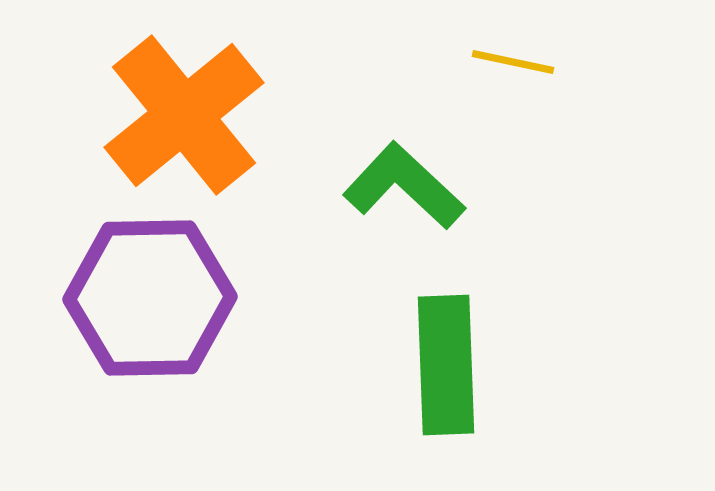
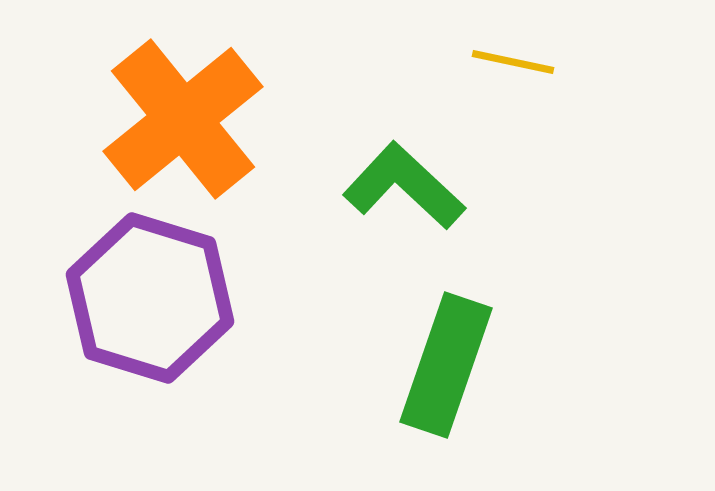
orange cross: moved 1 px left, 4 px down
purple hexagon: rotated 18 degrees clockwise
green rectangle: rotated 21 degrees clockwise
